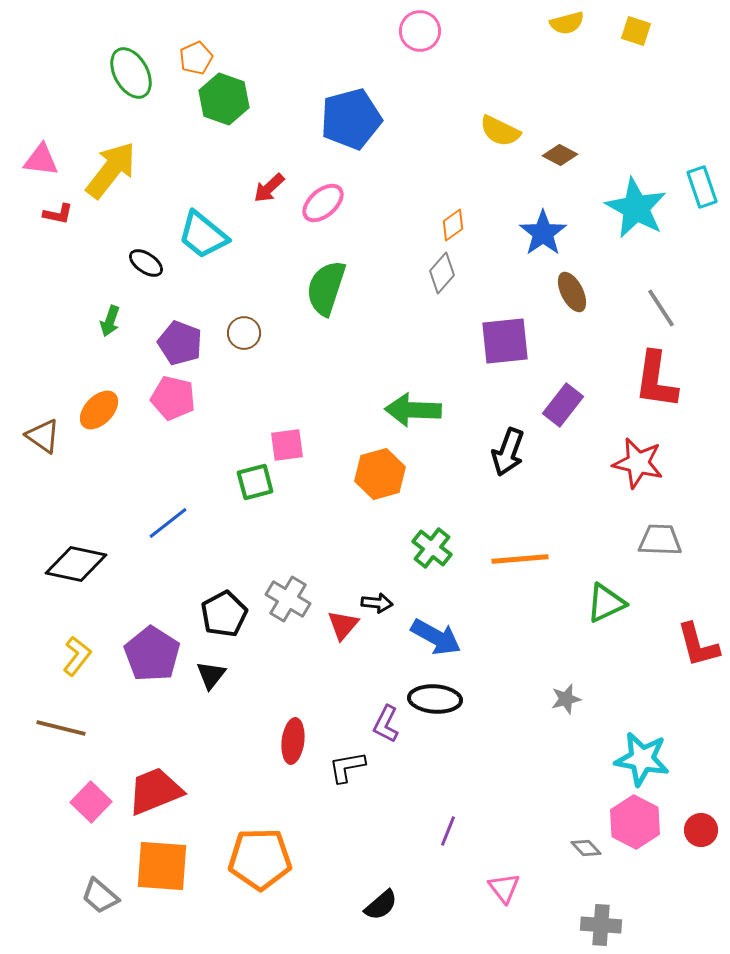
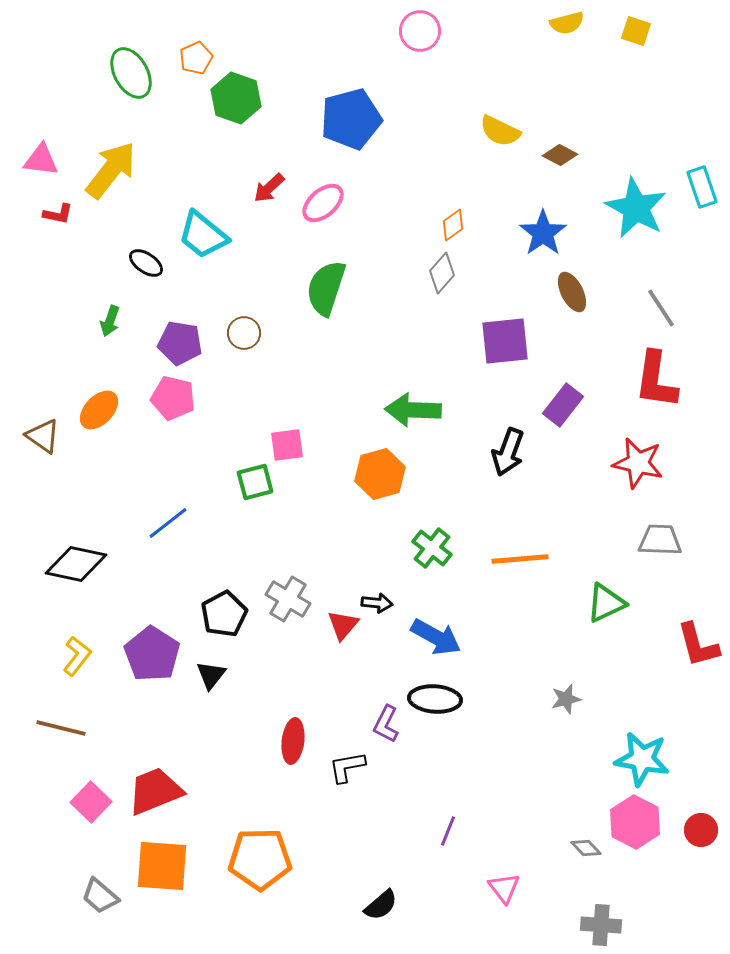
green hexagon at (224, 99): moved 12 px right, 1 px up
purple pentagon at (180, 343): rotated 12 degrees counterclockwise
